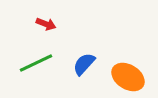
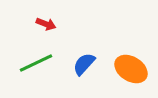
orange ellipse: moved 3 px right, 8 px up
